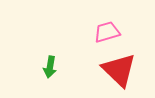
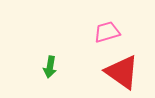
red triangle: moved 3 px right, 2 px down; rotated 9 degrees counterclockwise
